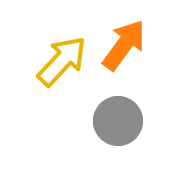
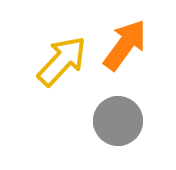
orange arrow: moved 1 px right
